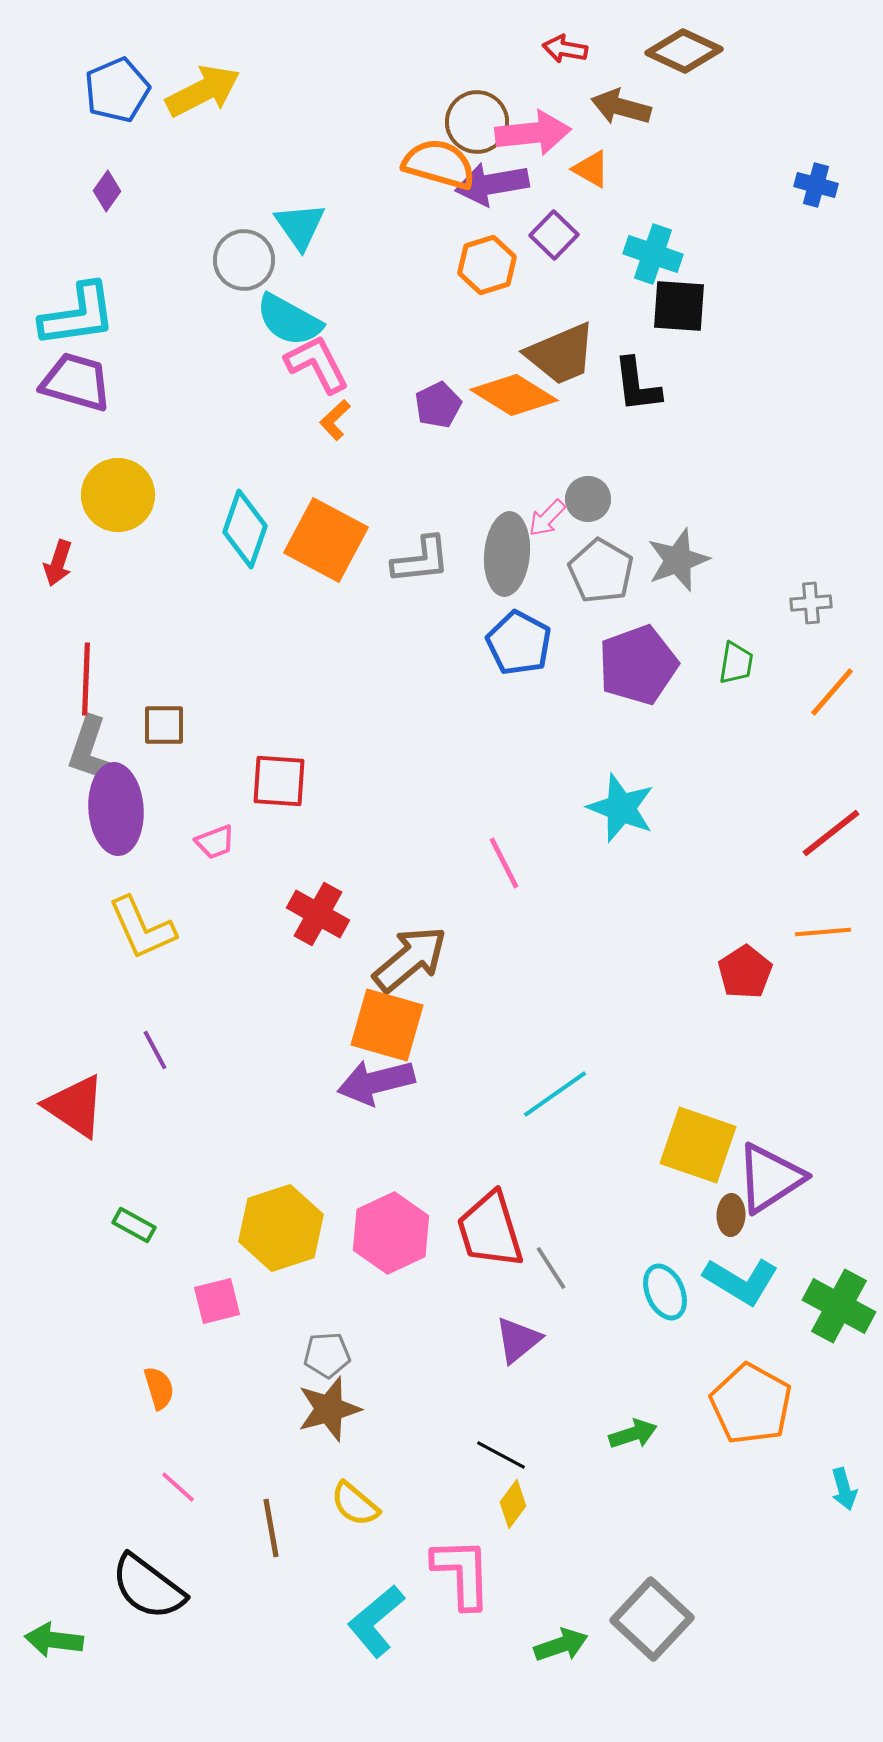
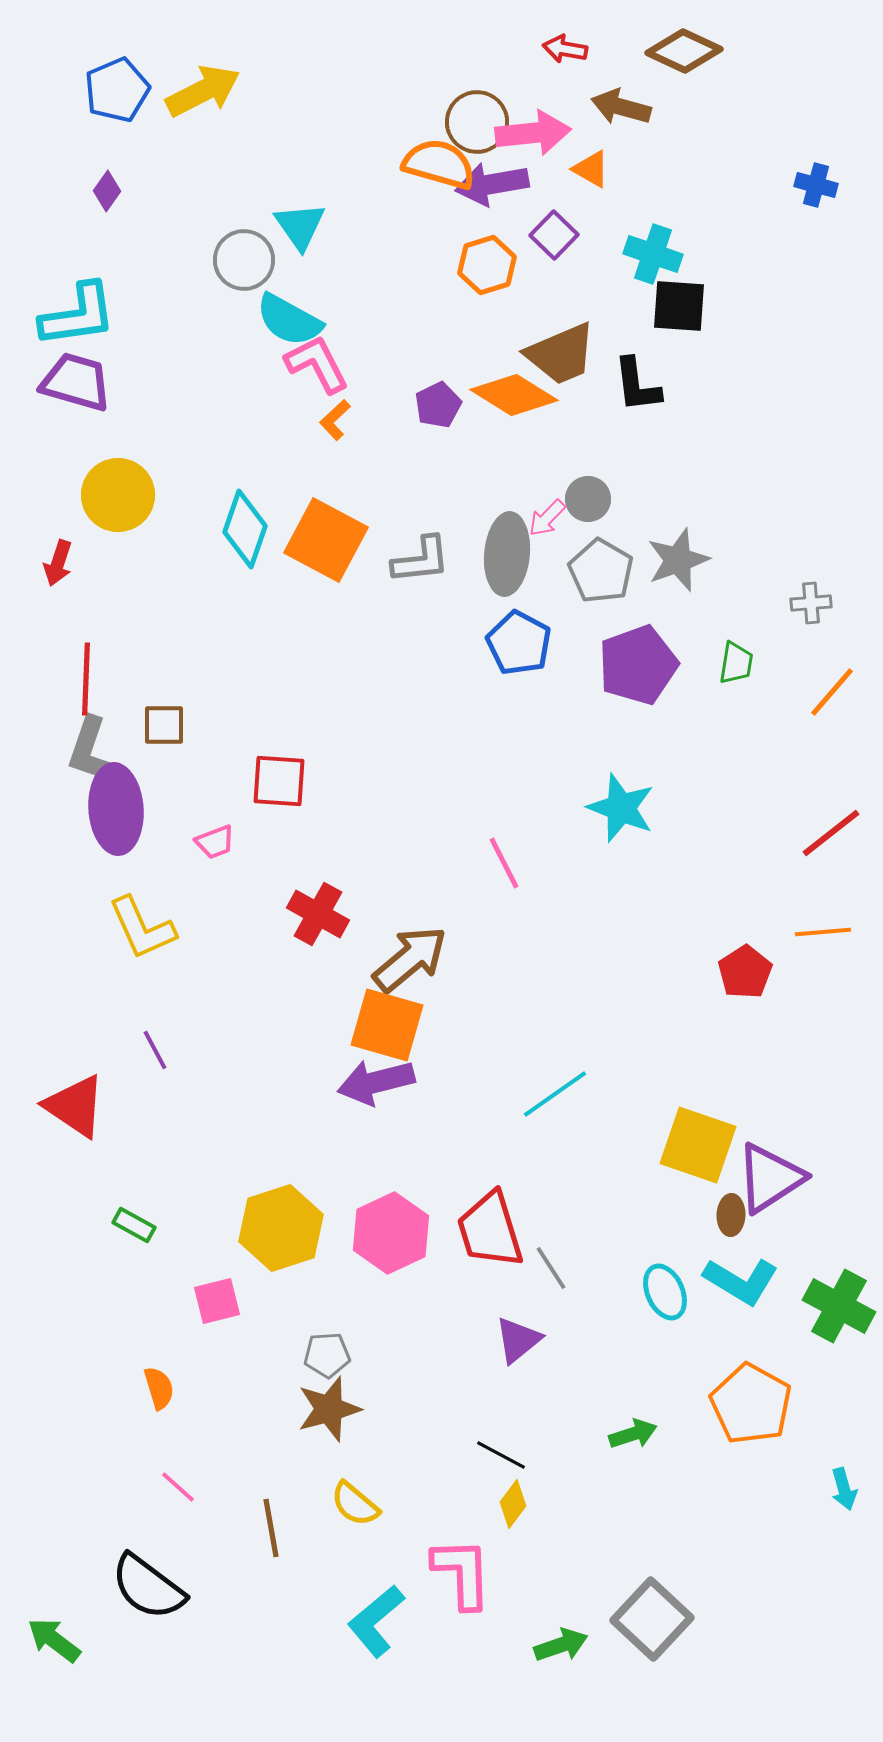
green arrow at (54, 1640): rotated 30 degrees clockwise
